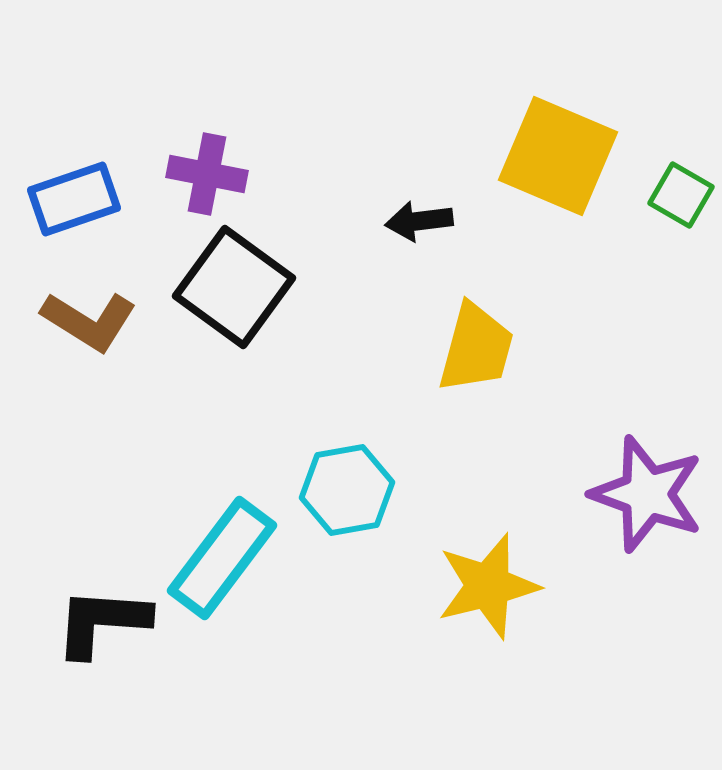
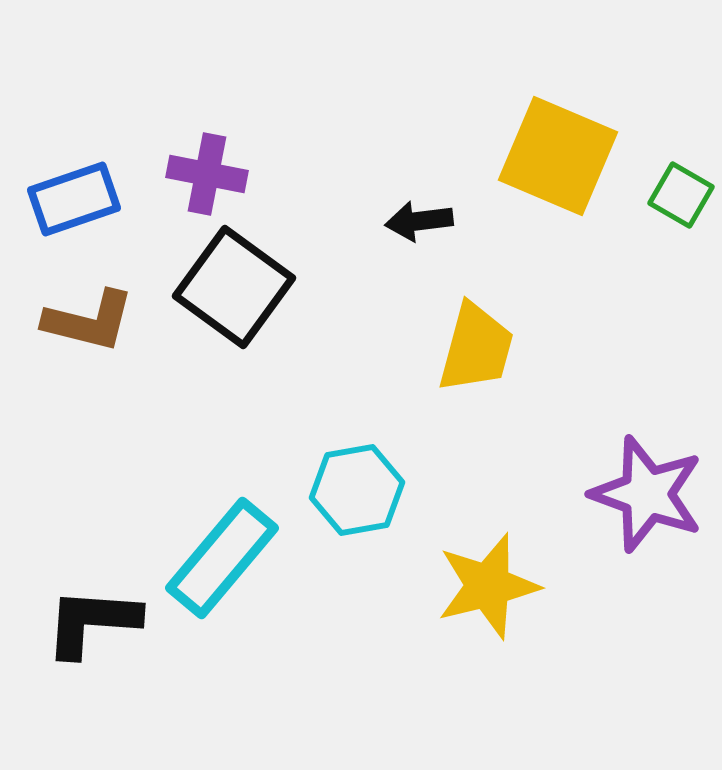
brown L-shape: rotated 18 degrees counterclockwise
cyan hexagon: moved 10 px right
cyan rectangle: rotated 3 degrees clockwise
black L-shape: moved 10 px left
